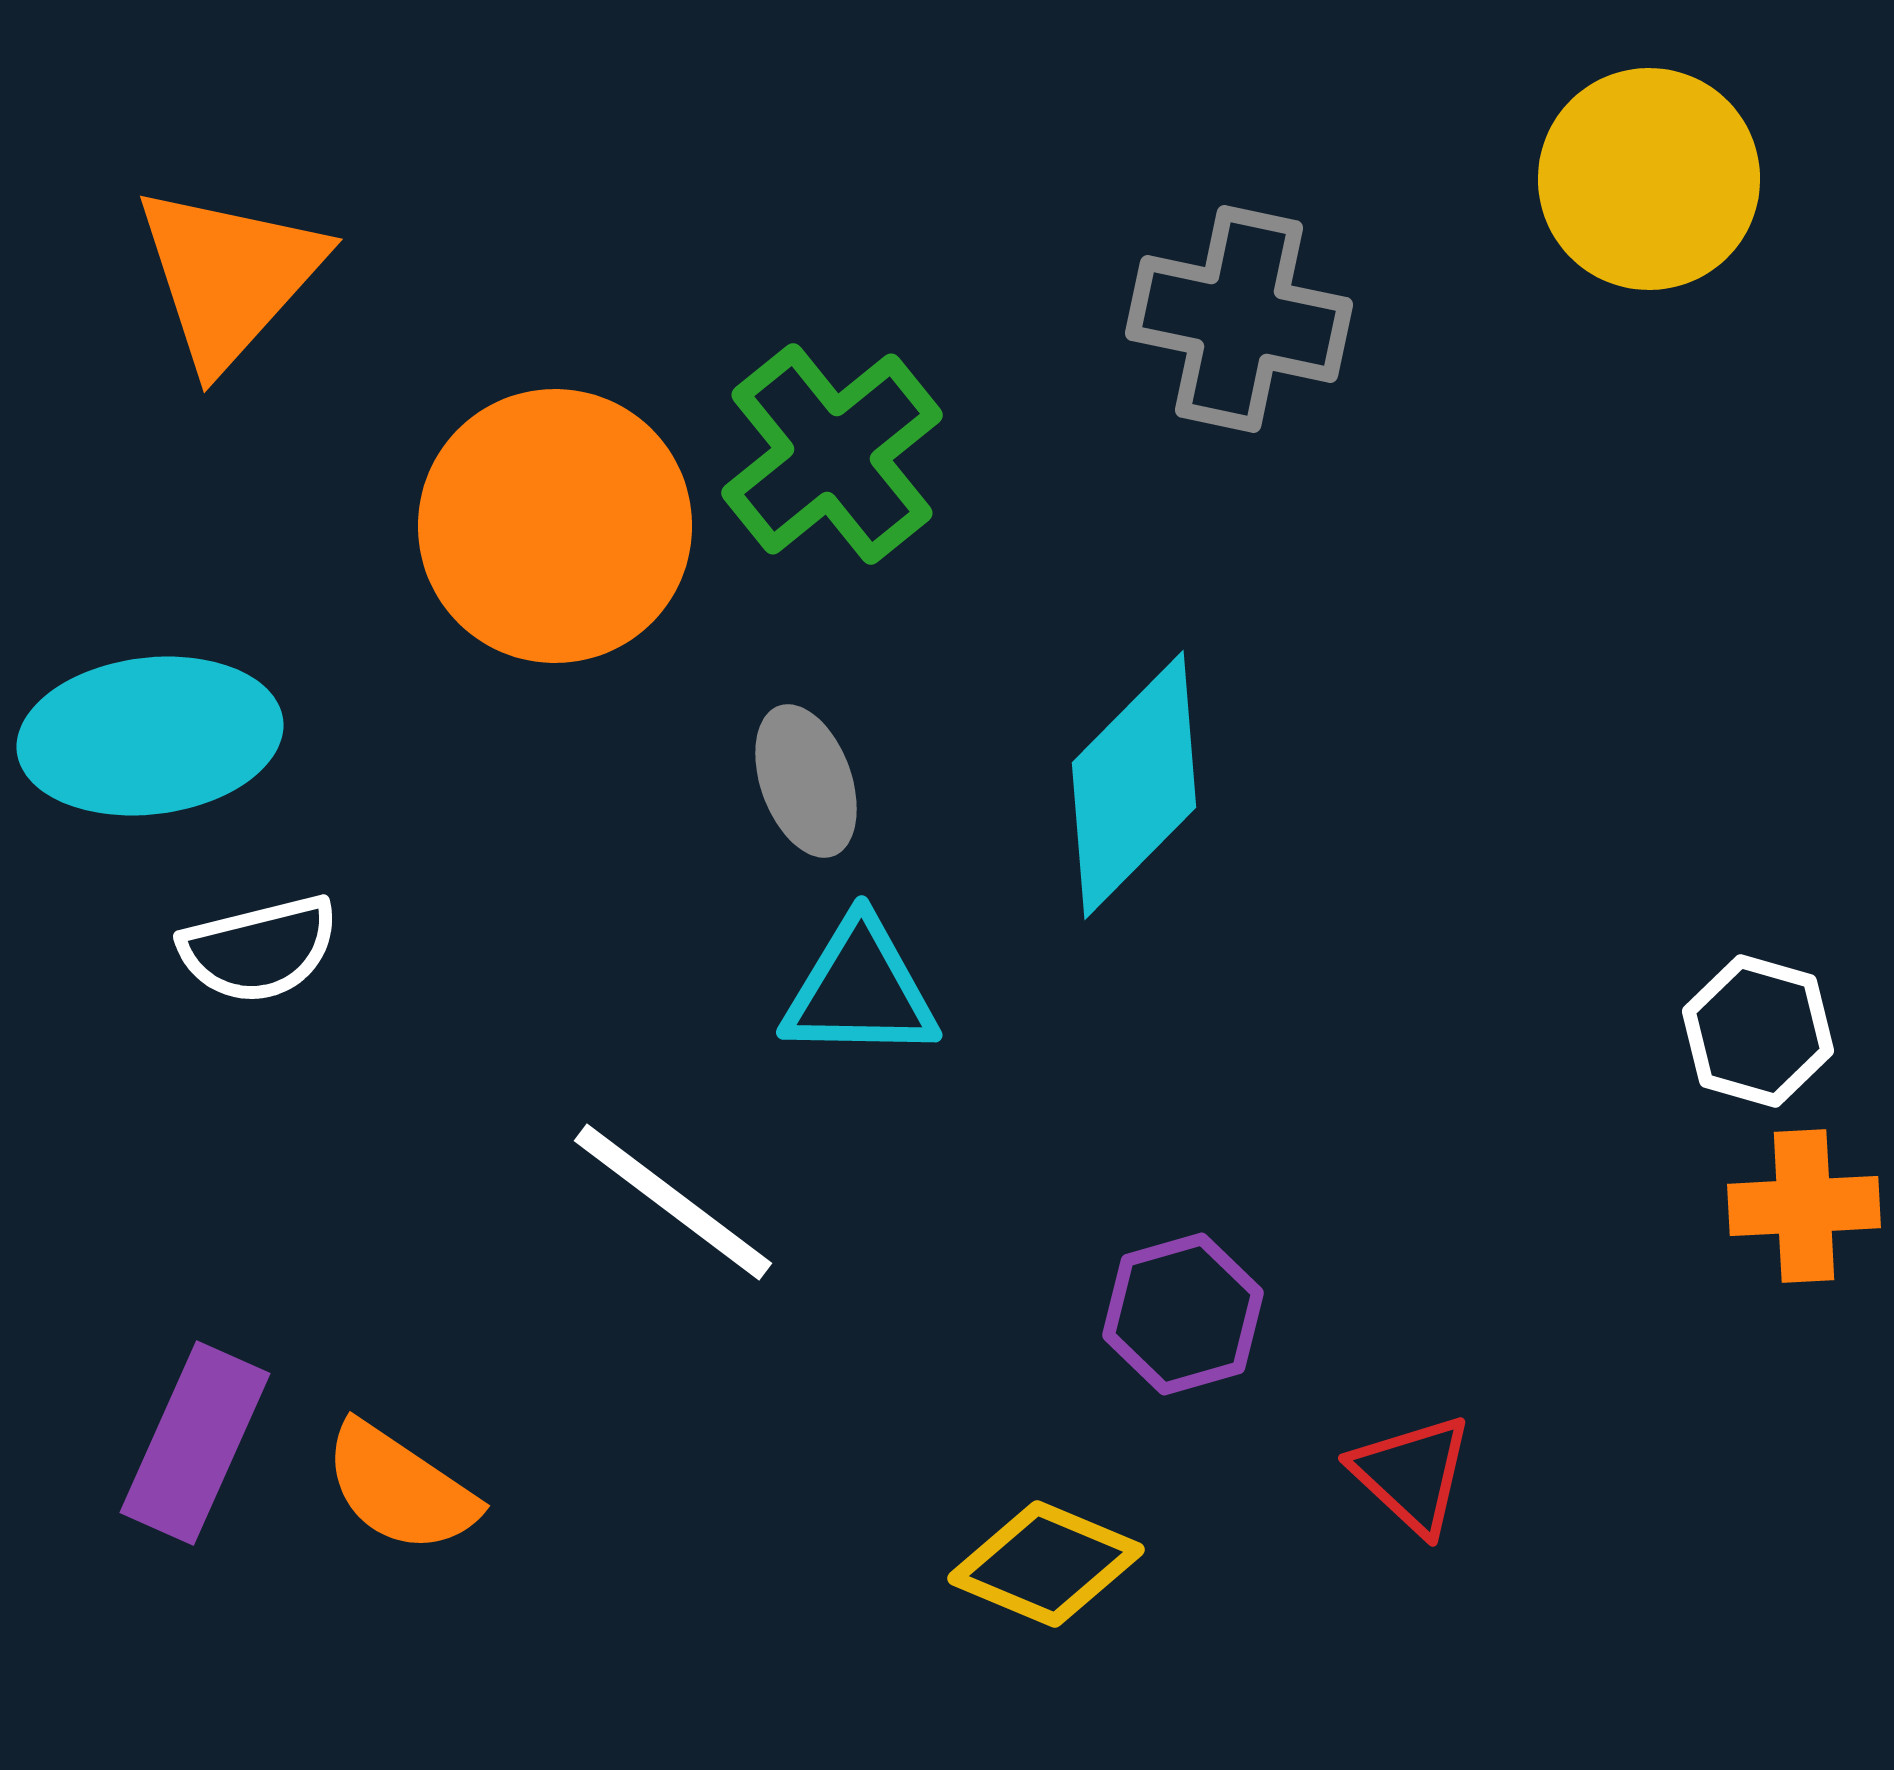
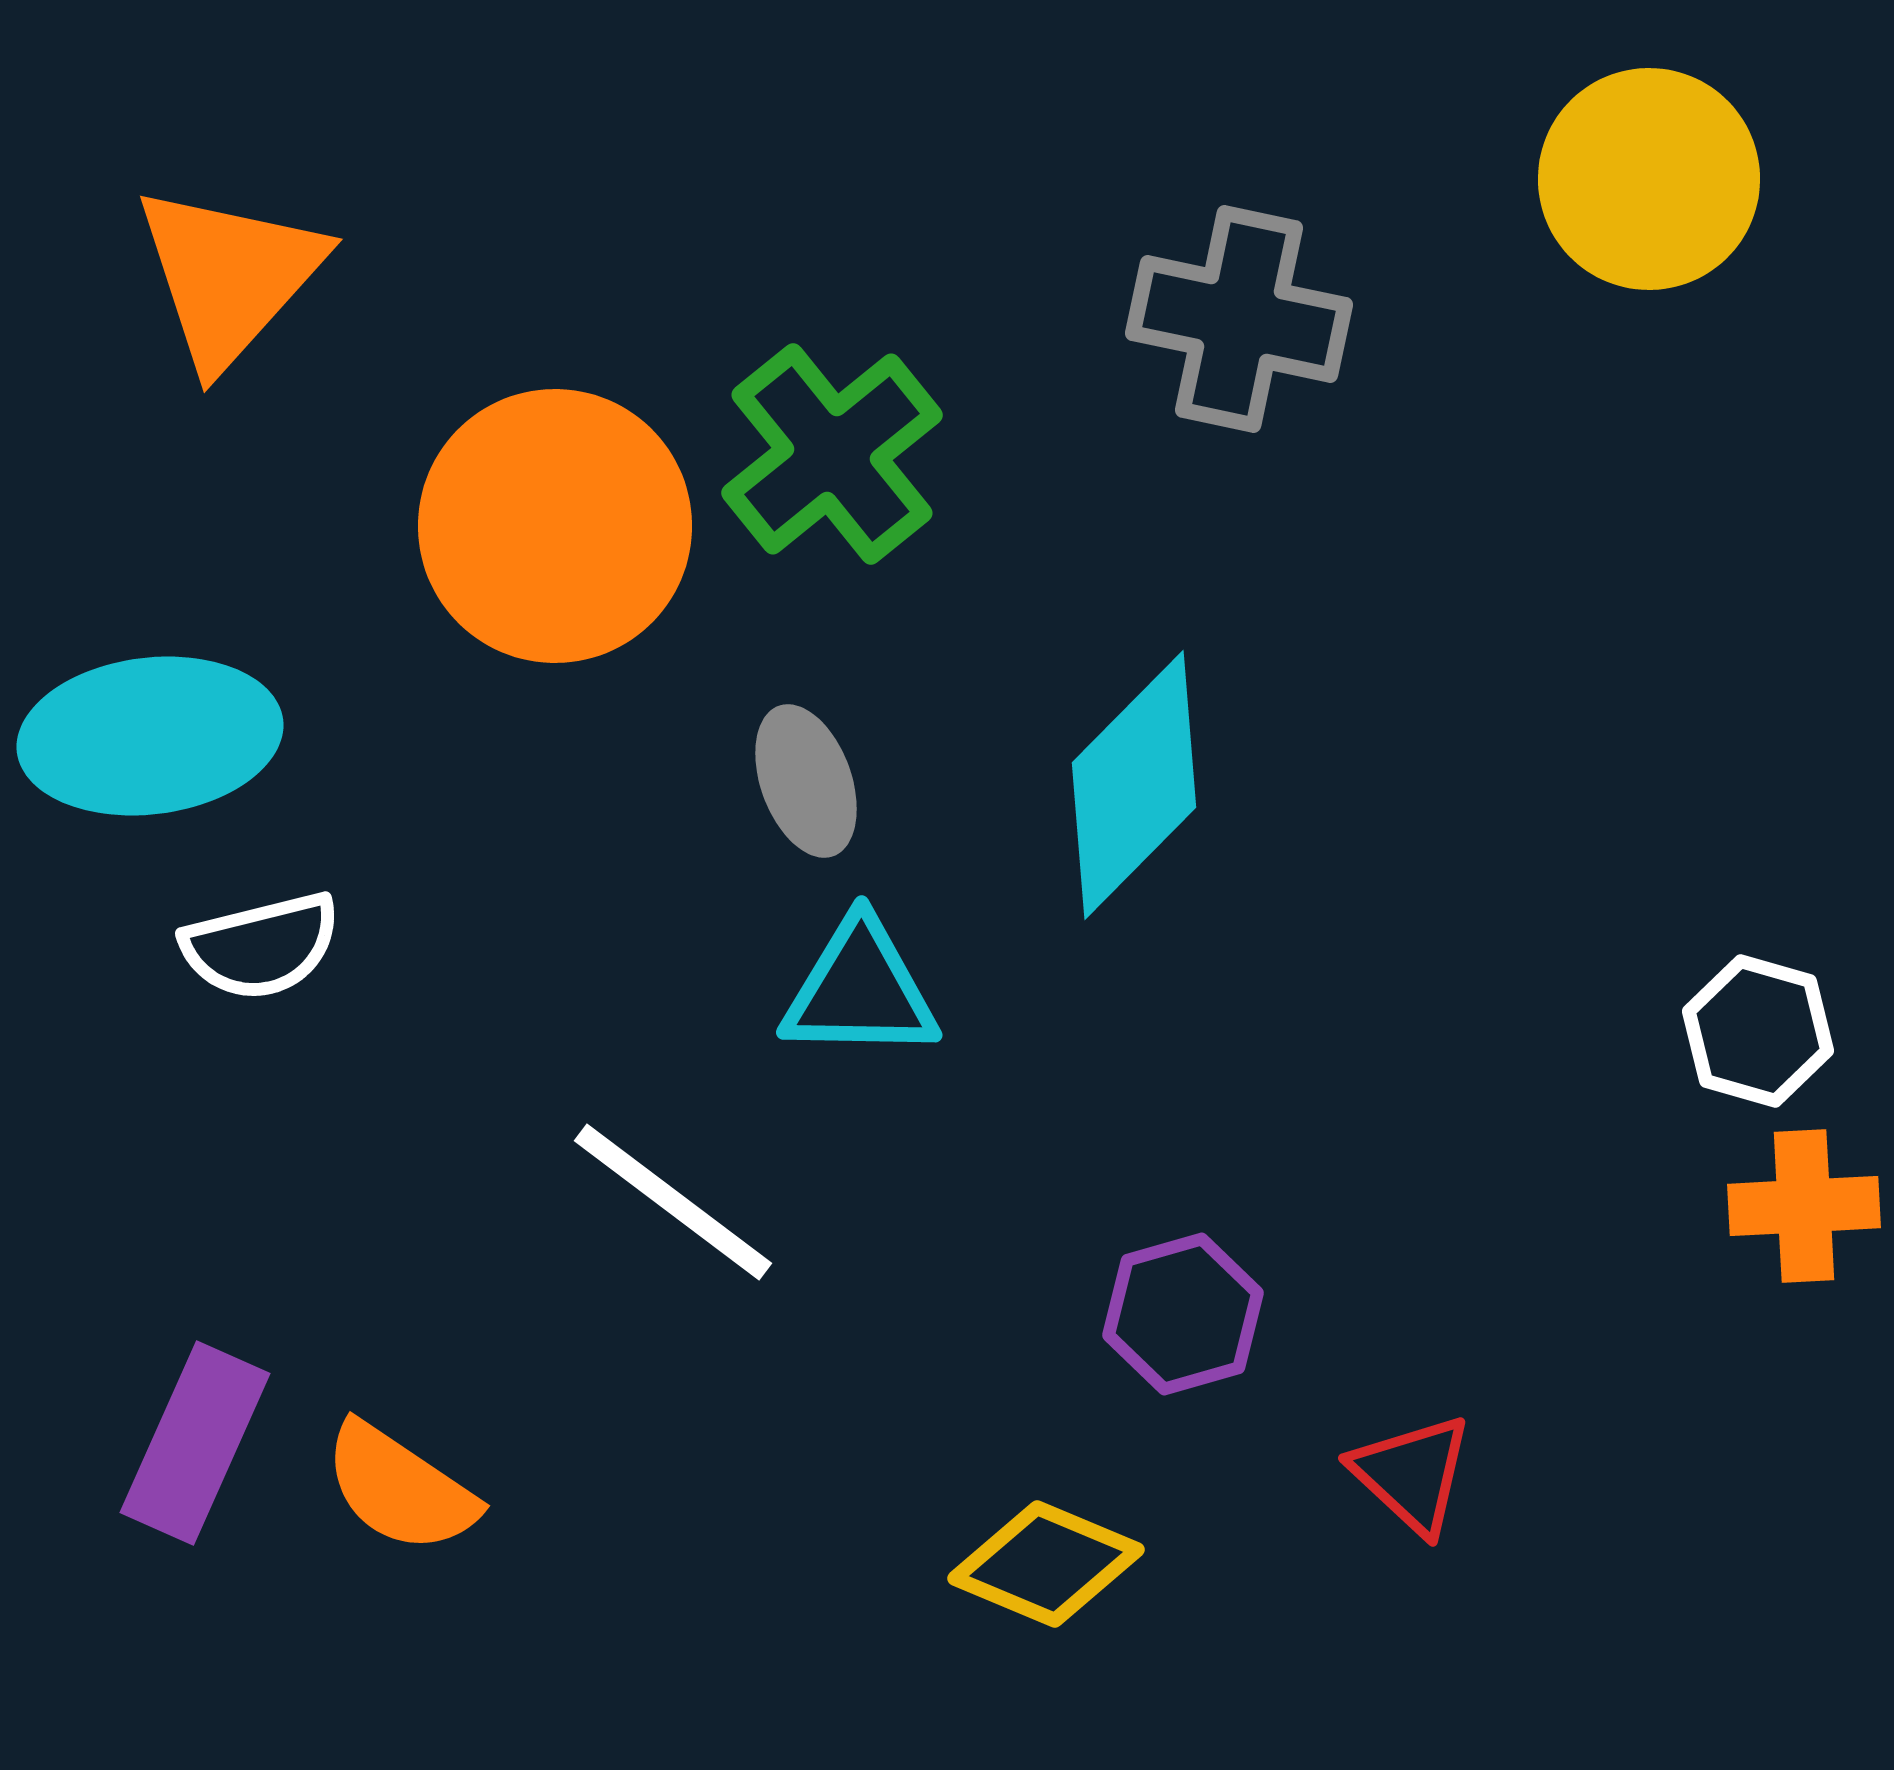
white semicircle: moved 2 px right, 3 px up
